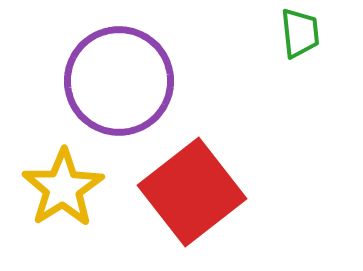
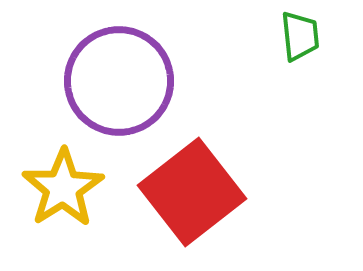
green trapezoid: moved 3 px down
